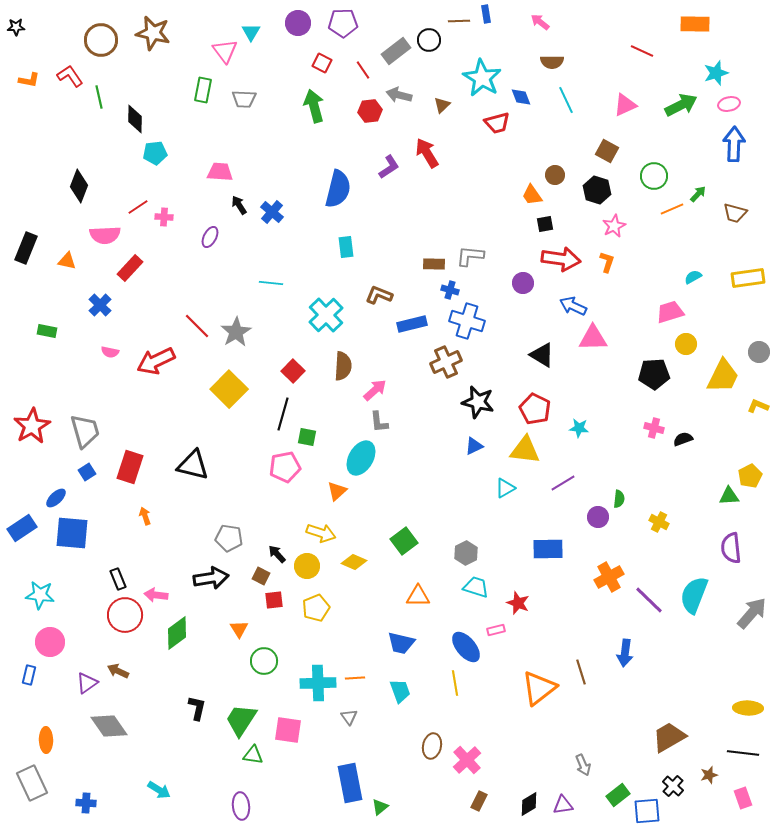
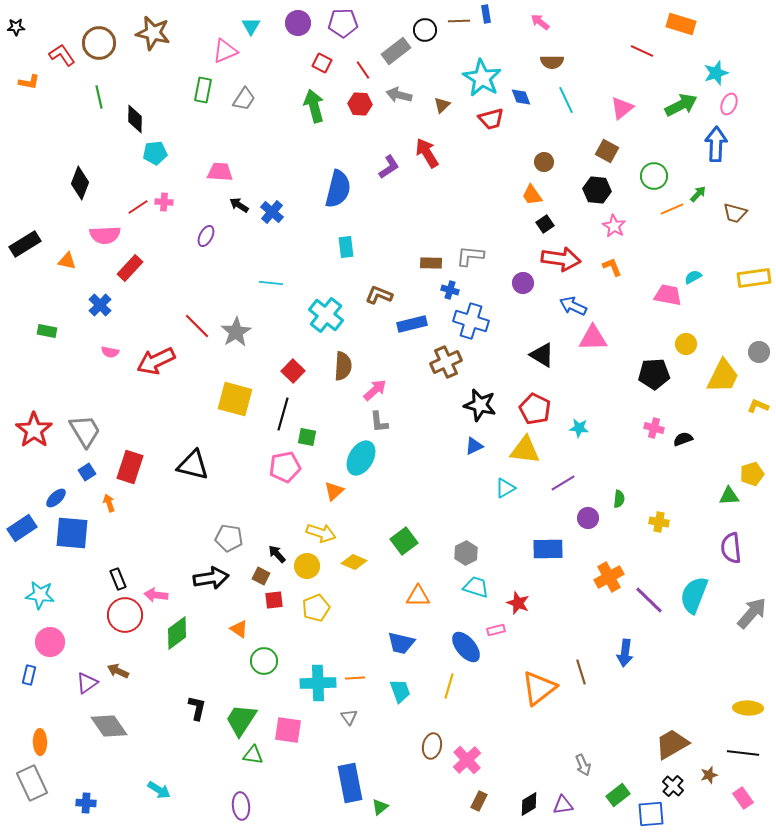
orange rectangle at (695, 24): moved 14 px left; rotated 16 degrees clockwise
cyan triangle at (251, 32): moved 6 px up
brown circle at (101, 40): moved 2 px left, 3 px down
black circle at (429, 40): moved 4 px left, 10 px up
pink triangle at (225, 51): rotated 44 degrees clockwise
red L-shape at (70, 76): moved 8 px left, 21 px up
orange L-shape at (29, 80): moved 2 px down
gray trapezoid at (244, 99): rotated 60 degrees counterclockwise
pink ellipse at (729, 104): rotated 55 degrees counterclockwise
pink triangle at (625, 105): moved 3 px left, 3 px down; rotated 15 degrees counterclockwise
red hexagon at (370, 111): moved 10 px left, 7 px up; rotated 10 degrees clockwise
red trapezoid at (497, 123): moved 6 px left, 4 px up
blue arrow at (734, 144): moved 18 px left
brown circle at (555, 175): moved 11 px left, 13 px up
black diamond at (79, 186): moved 1 px right, 3 px up
black hexagon at (597, 190): rotated 12 degrees counterclockwise
black arrow at (239, 205): rotated 24 degrees counterclockwise
pink cross at (164, 217): moved 15 px up
black square at (545, 224): rotated 24 degrees counterclockwise
pink star at (614, 226): rotated 15 degrees counterclockwise
purple ellipse at (210, 237): moved 4 px left, 1 px up
black rectangle at (26, 248): moved 1 px left, 4 px up; rotated 36 degrees clockwise
orange L-shape at (607, 262): moved 5 px right, 5 px down; rotated 40 degrees counterclockwise
brown rectangle at (434, 264): moved 3 px left, 1 px up
yellow rectangle at (748, 278): moved 6 px right
pink trapezoid at (670, 312): moved 2 px left, 17 px up; rotated 28 degrees clockwise
cyan cross at (326, 315): rotated 8 degrees counterclockwise
blue cross at (467, 321): moved 4 px right
yellow square at (229, 389): moved 6 px right, 10 px down; rotated 30 degrees counterclockwise
black star at (478, 402): moved 2 px right, 3 px down
red star at (32, 426): moved 2 px right, 4 px down; rotated 6 degrees counterclockwise
gray trapezoid at (85, 431): rotated 15 degrees counterclockwise
yellow pentagon at (750, 476): moved 2 px right, 2 px up; rotated 10 degrees clockwise
orange triangle at (337, 491): moved 3 px left
orange arrow at (145, 516): moved 36 px left, 13 px up
purple circle at (598, 517): moved 10 px left, 1 px down
yellow cross at (659, 522): rotated 18 degrees counterclockwise
orange triangle at (239, 629): rotated 24 degrees counterclockwise
yellow line at (455, 683): moved 6 px left, 3 px down; rotated 25 degrees clockwise
brown trapezoid at (669, 737): moved 3 px right, 7 px down
orange ellipse at (46, 740): moved 6 px left, 2 px down
pink rectangle at (743, 798): rotated 15 degrees counterclockwise
blue square at (647, 811): moved 4 px right, 3 px down
